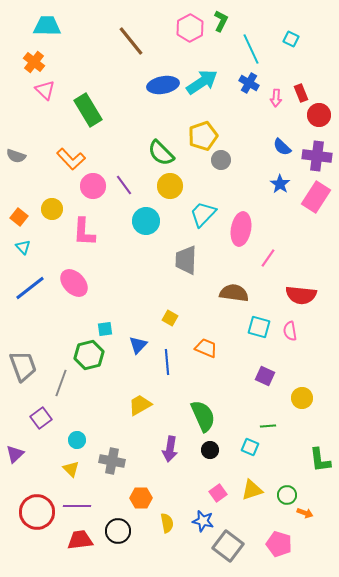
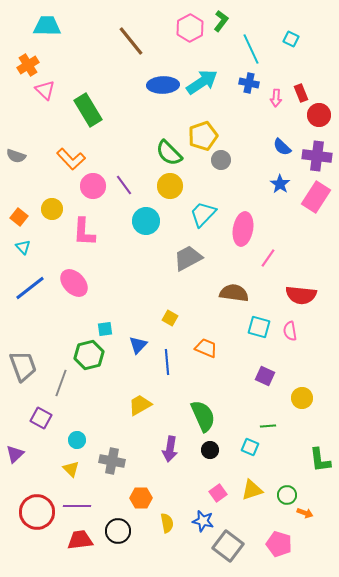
green L-shape at (221, 21): rotated 10 degrees clockwise
orange cross at (34, 62): moved 6 px left, 3 px down; rotated 20 degrees clockwise
blue cross at (249, 83): rotated 18 degrees counterclockwise
blue ellipse at (163, 85): rotated 8 degrees clockwise
green semicircle at (161, 153): moved 8 px right
pink ellipse at (241, 229): moved 2 px right
gray trapezoid at (186, 260): moved 2 px right, 2 px up; rotated 60 degrees clockwise
purple square at (41, 418): rotated 25 degrees counterclockwise
